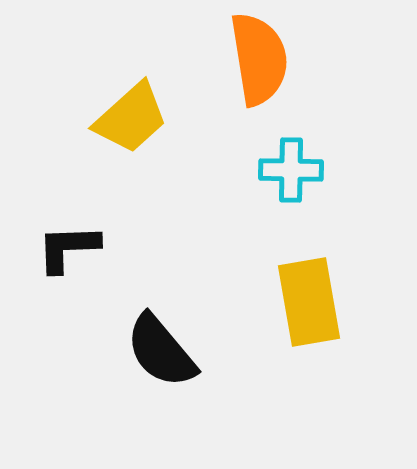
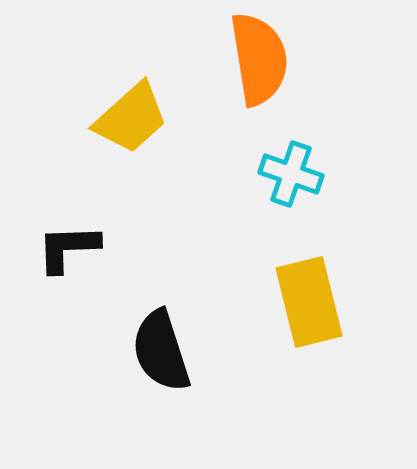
cyan cross: moved 4 px down; rotated 18 degrees clockwise
yellow rectangle: rotated 4 degrees counterclockwise
black semicircle: rotated 22 degrees clockwise
